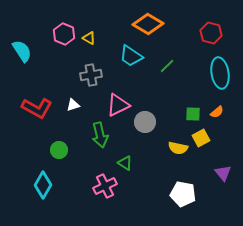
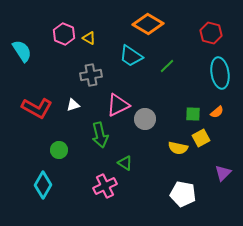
gray circle: moved 3 px up
purple triangle: rotated 24 degrees clockwise
